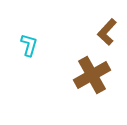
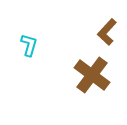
brown cross: rotated 24 degrees counterclockwise
